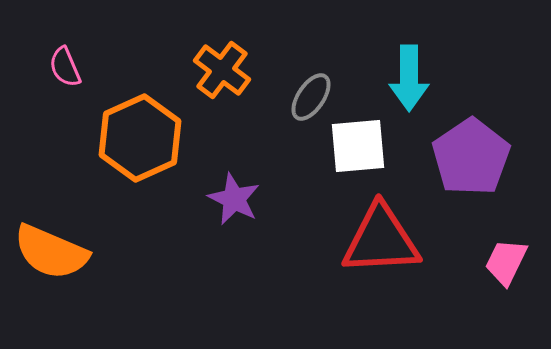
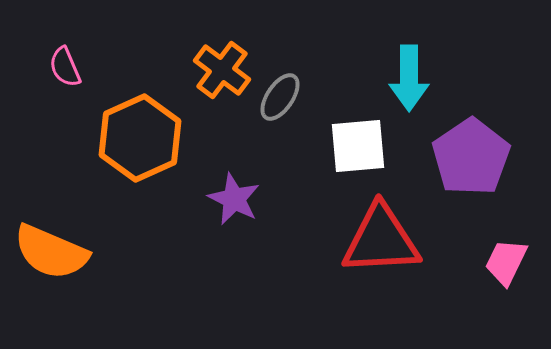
gray ellipse: moved 31 px left
